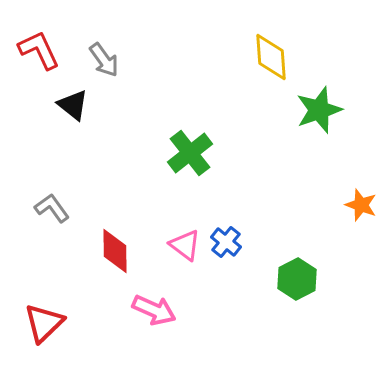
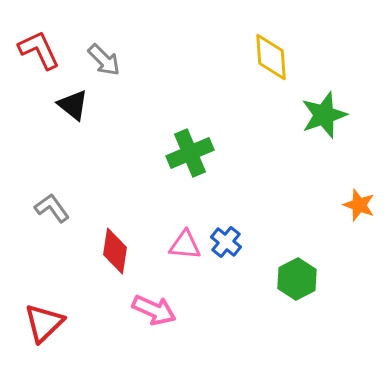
gray arrow: rotated 9 degrees counterclockwise
green star: moved 5 px right, 5 px down
green cross: rotated 15 degrees clockwise
orange star: moved 2 px left
pink triangle: rotated 32 degrees counterclockwise
red diamond: rotated 9 degrees clockwise
